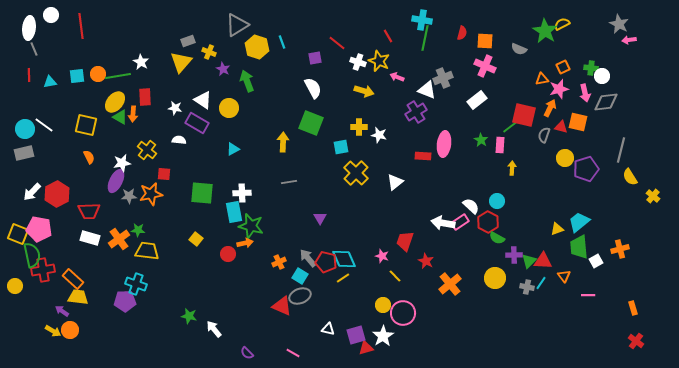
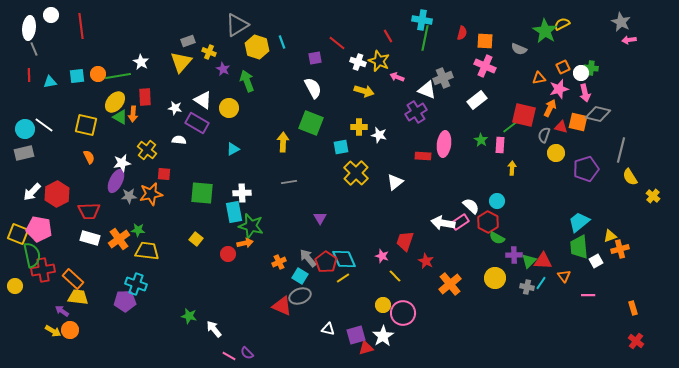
gray star at (619, 24): moved 2 px right, 2 px up
white circle at (602, 76): moved 21 px left, 3 px up
orange triangle at (542, 79): moved 3 px left, 1 px up
gray diamond at (606, 102): moved 8 px left, 12 px down; rotated 20 degrees clockwise
yellow circle at (565, 158): moved 9 px left, 5 px up
yellow triangle at (557, 229): moved 53 px right, 7 px down
red pentagon at (326, 262): rotated 20 degrees clockwise
pink line at (293, 353): moved 64 px left, 3 px down
